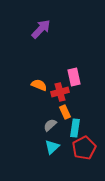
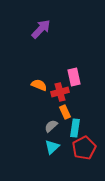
gray semicircle: moved 1 px right, 1 px down
